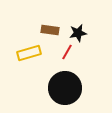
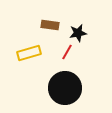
brown rectangle: moved 5 px up
